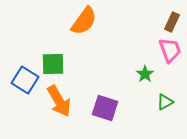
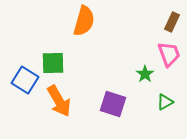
orange semicircle: rotated 20 degrees counterclockwise
pink trapezoid: moved 1 px left, 4 px down
green square: moved 1 px up
purple square: moved 8 px right, 4 px up
